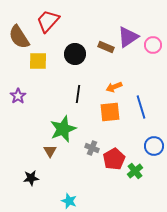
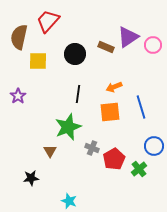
brown semicircle: rotated 45 degrees clockwise
green star: moved 5 px right, 2 px up
green cross: moved 4 px right, 2 px up
